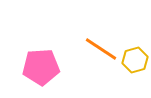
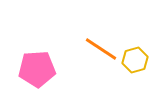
pink pentagon: moved 4 px left, 2 px down
